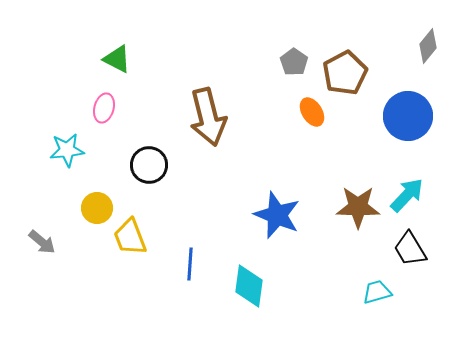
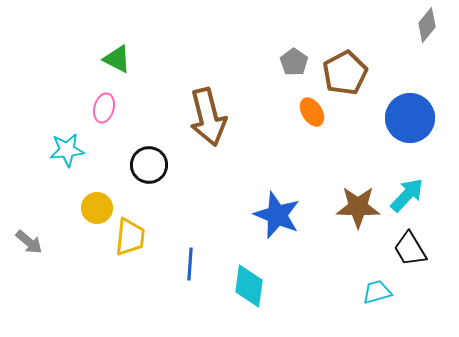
gray diamond: moved 1 px left, 21 px up
blue circle: moved 2 px right, 2 px down
yellow trapezoid: rotated 153 degrees counterclockwise
gray arrow: moved 13 px left
